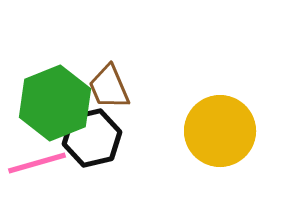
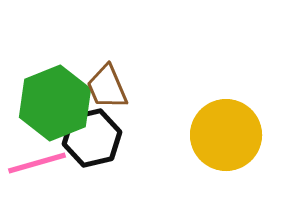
brown trapezoid: moved 2 px left
yellow circle: moved 6 px right, 4 px down
